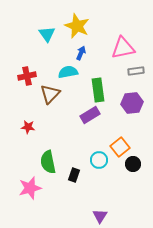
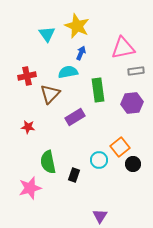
purple rectangle: moved 15 px left, 2 px down
